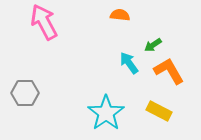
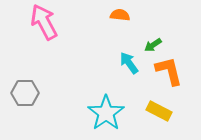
orange L-shape: rotated 16 degrees clockwise
